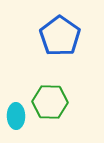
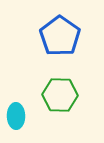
green hexagon: moved 10 px right, 7 px up
